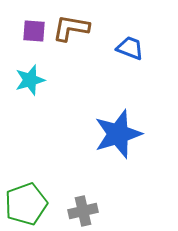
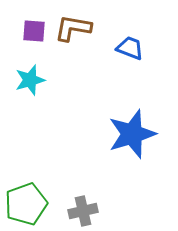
brown L-shape: moved 2 px right
blue star: moved 14 px right
